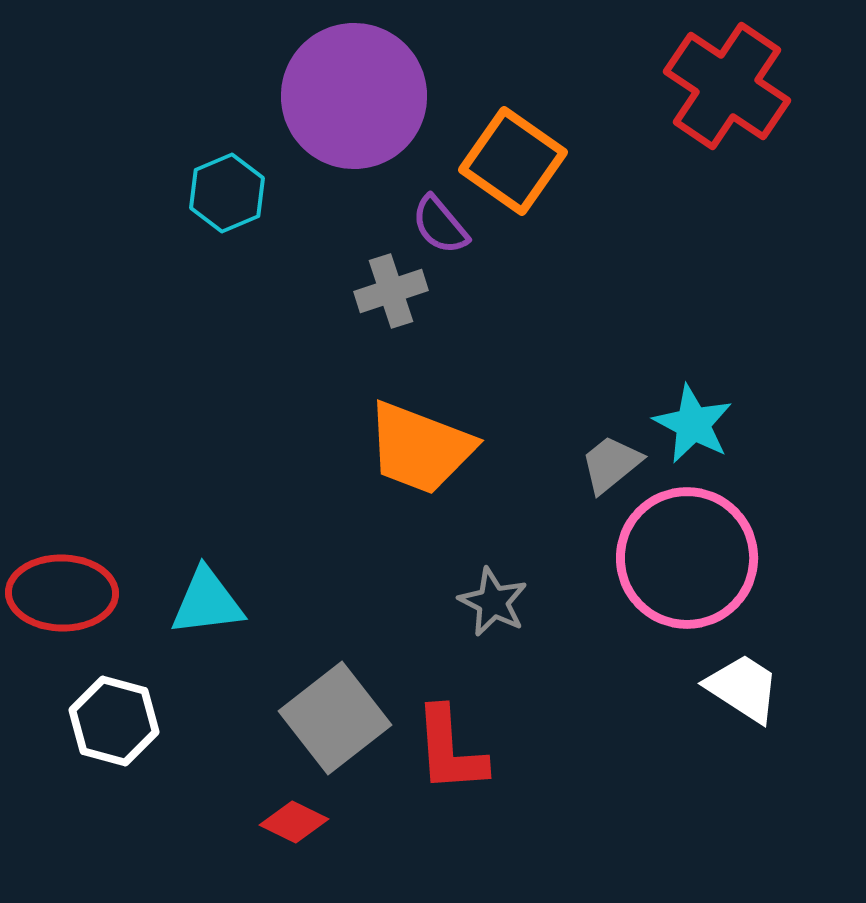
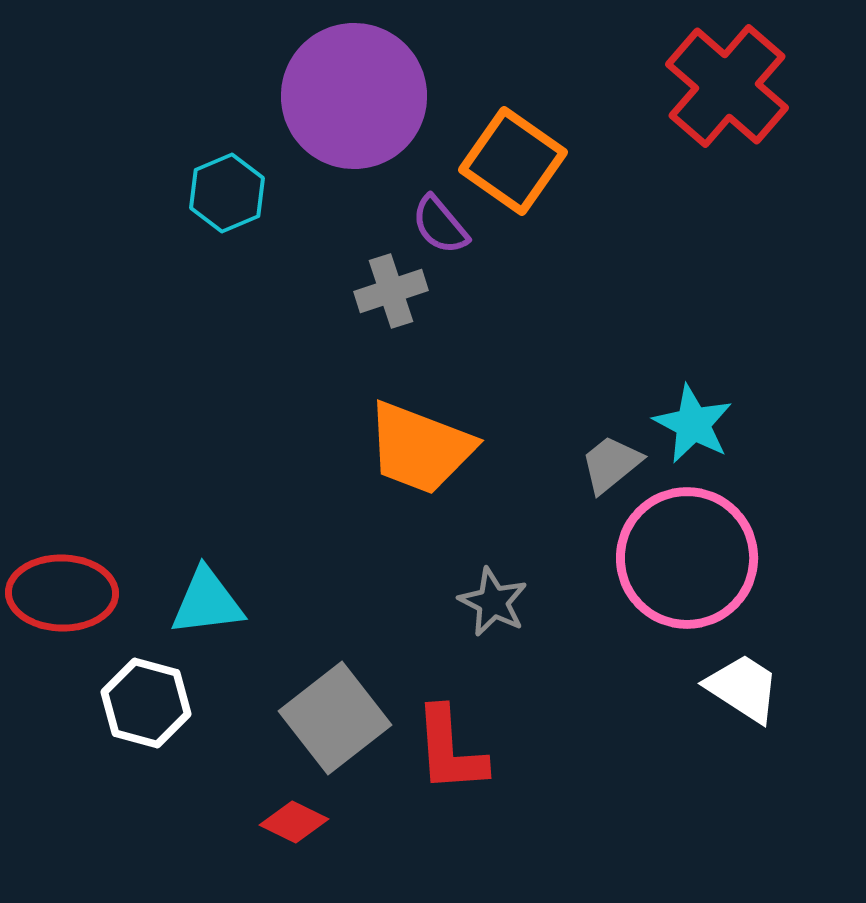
red cross: rotated 7 degrees clockwise
white hexagon: moved 32 px right, 18 px up
